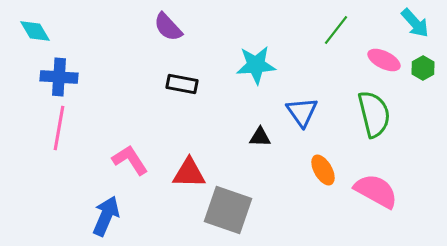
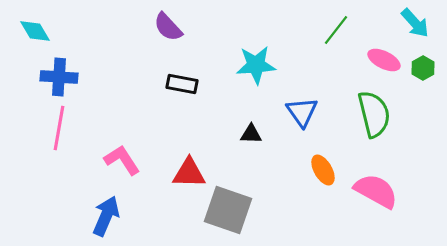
black triangle: moved 9 px left, 3 px up
pink L-shape: moved 8 px left
